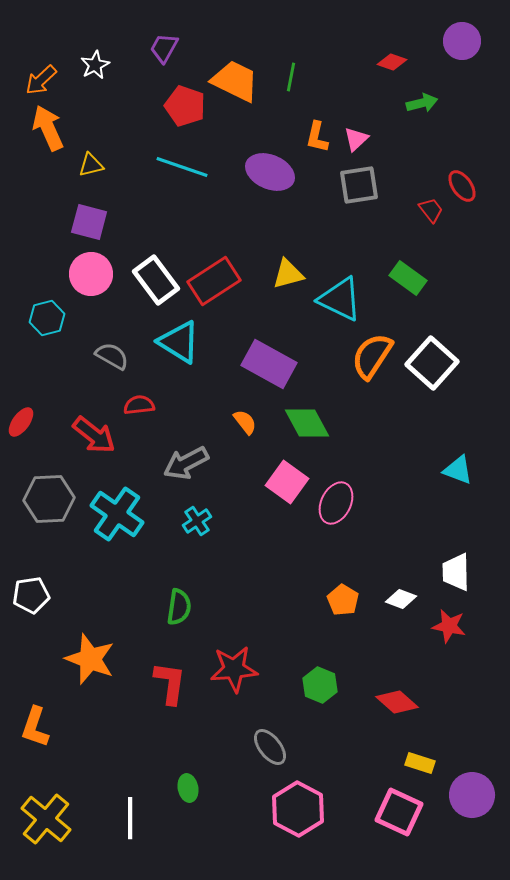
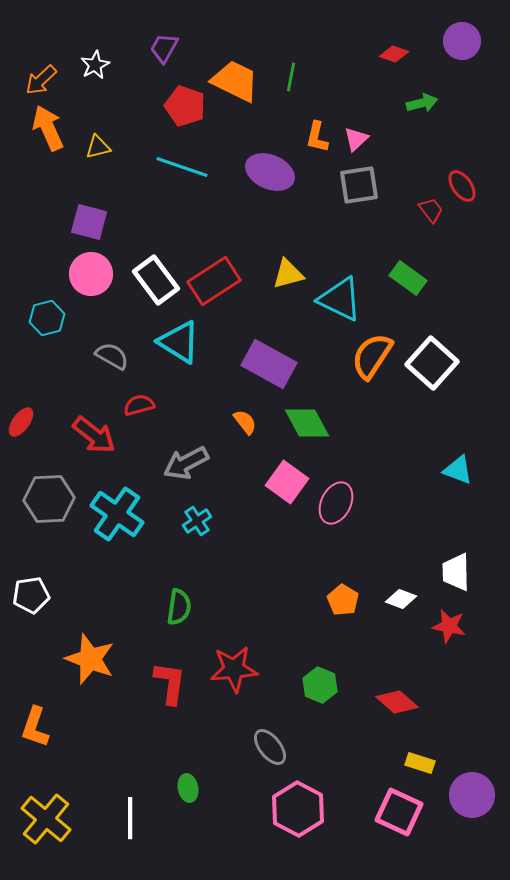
red diamond at (392, 62): moved 2 px right, 8 px up
yellow triangle at (91, 165): moved 7 px right, 18 px up
red semicircle at (139, 405): rotated 8 degrees counterclockwise
